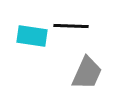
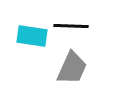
gray trapezoid: moved 15 px left, 5 px up
